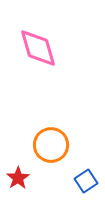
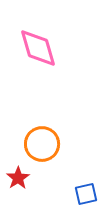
orange circle: moved 9 px left, 1 px up
blue square: moved 13 px down; rotated 20 degrees clockwise
